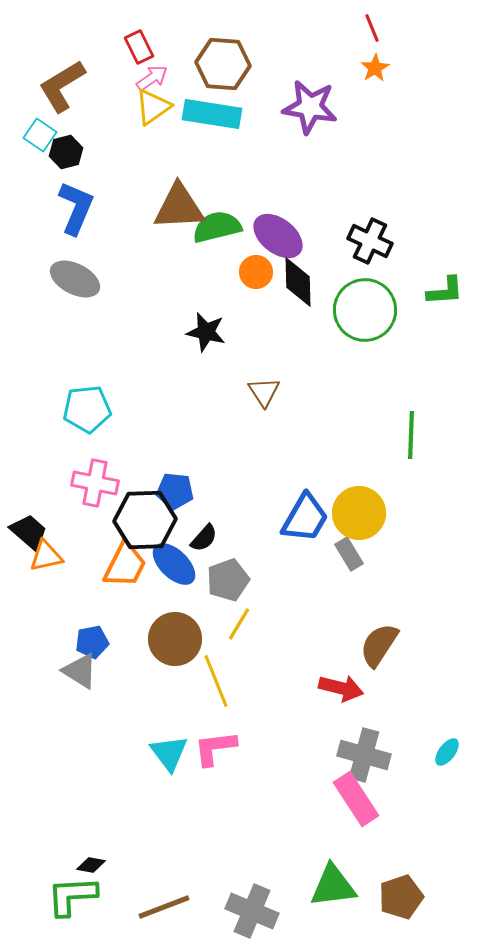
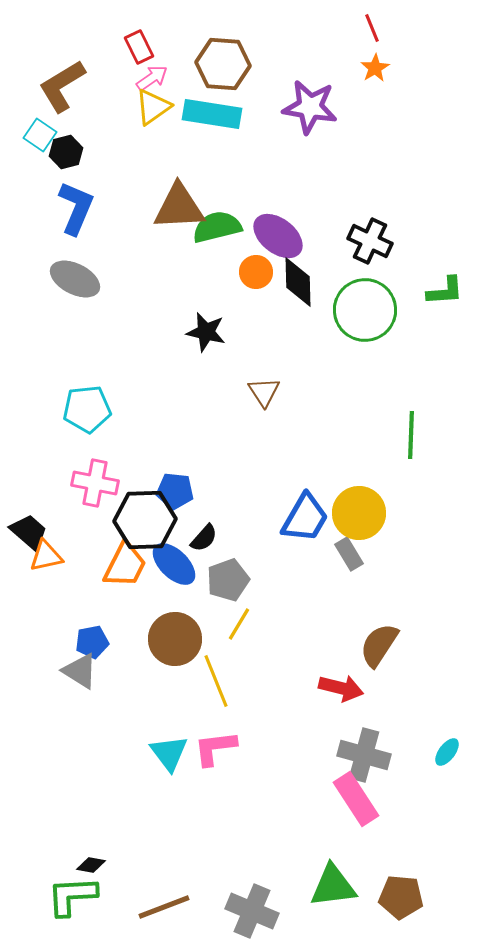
brown pentagon at (401, 897): rotated 24 degrees clockwise
